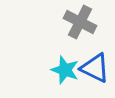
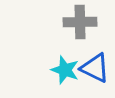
gray cross: rotated 28 degrees counterclockwise
